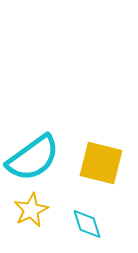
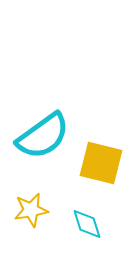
cyan semicircle: moved 10 px right, 22 px up
yellow star: rotated 16 degrees clockwise
